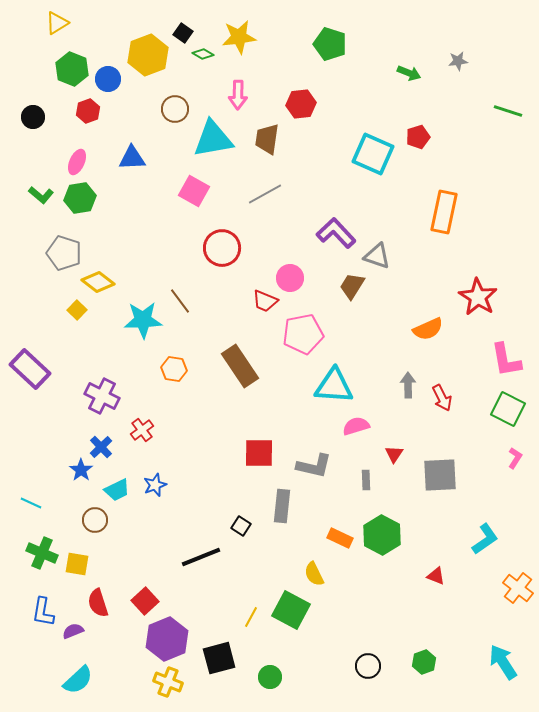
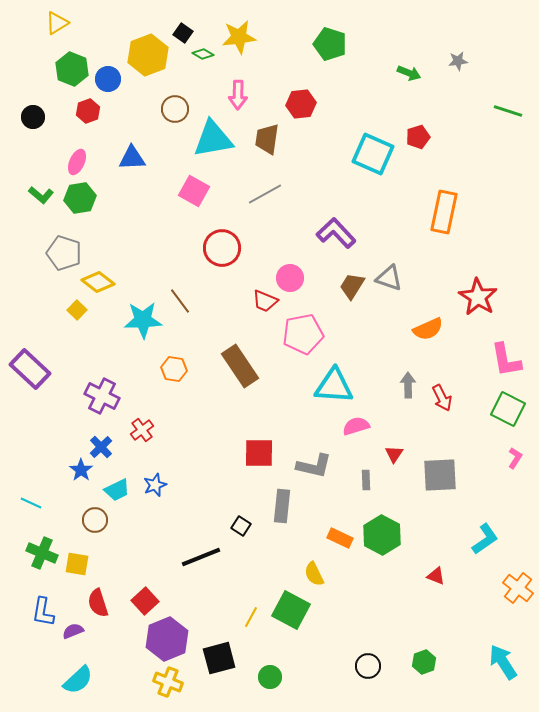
gray triangle at (377, 256): moved 12 px right, 22 px down
